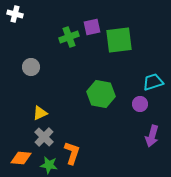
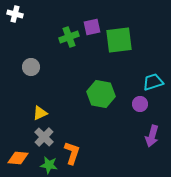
orange diamond: moved 3 px left
